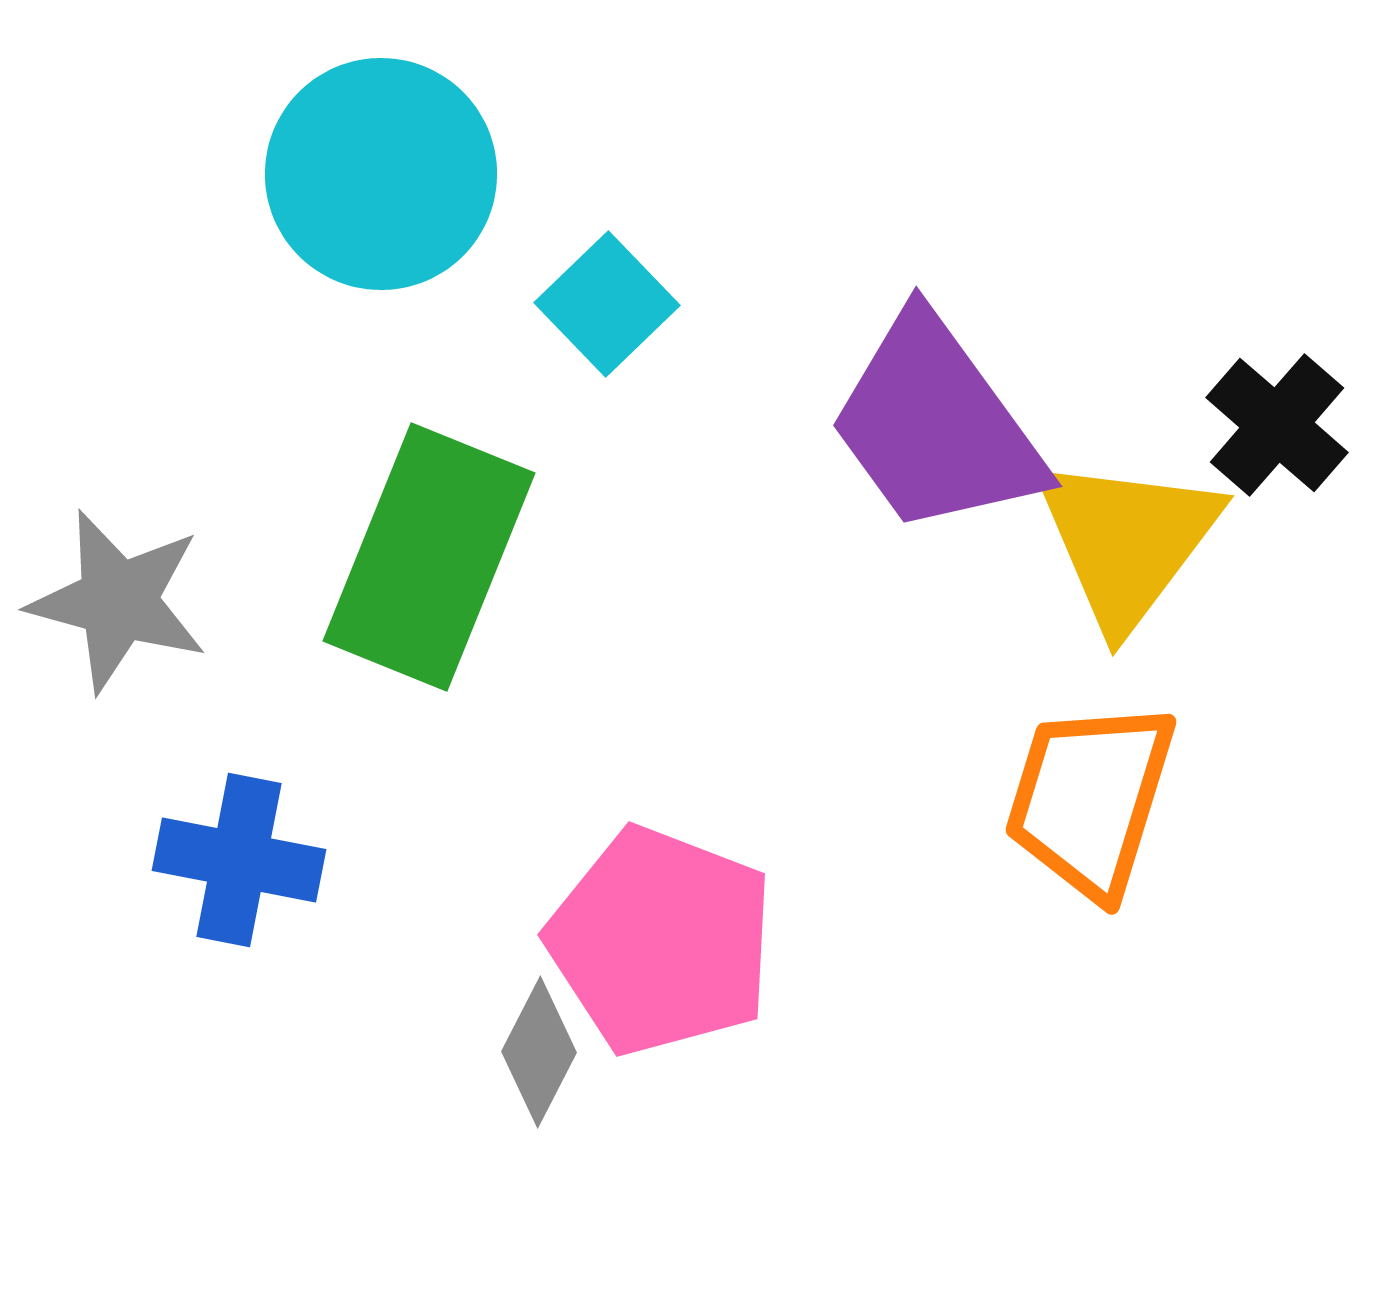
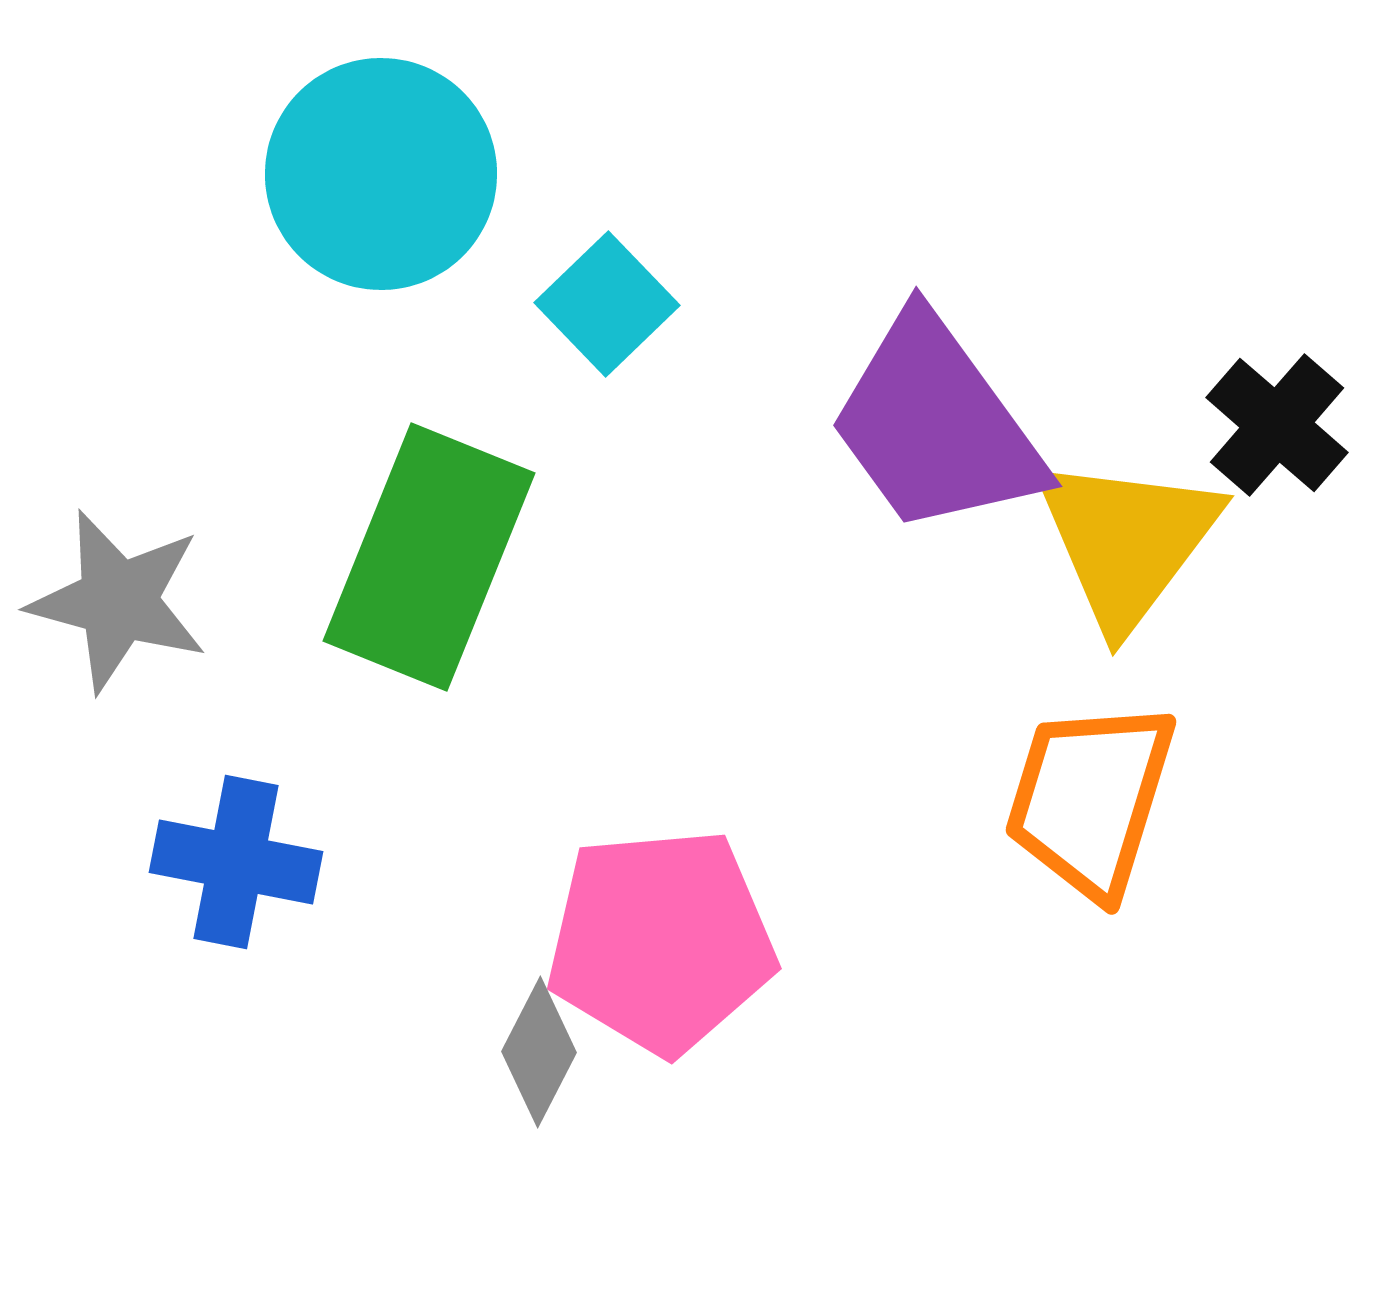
blue cross: moved 3 px left, 2 px down
pink pentagon: rotated 26 degrees counterclockwise
